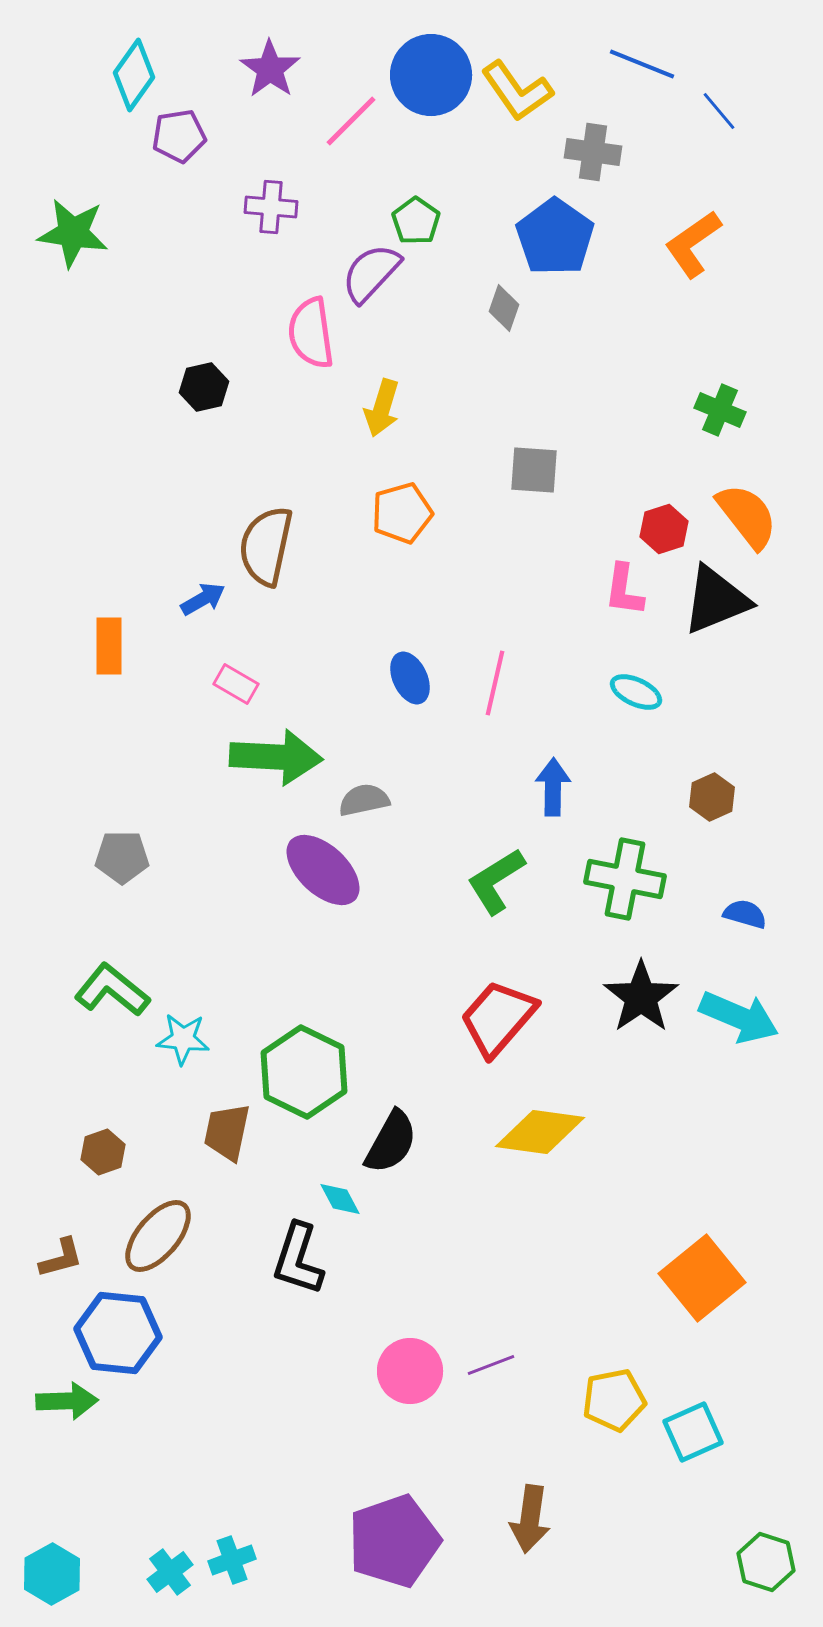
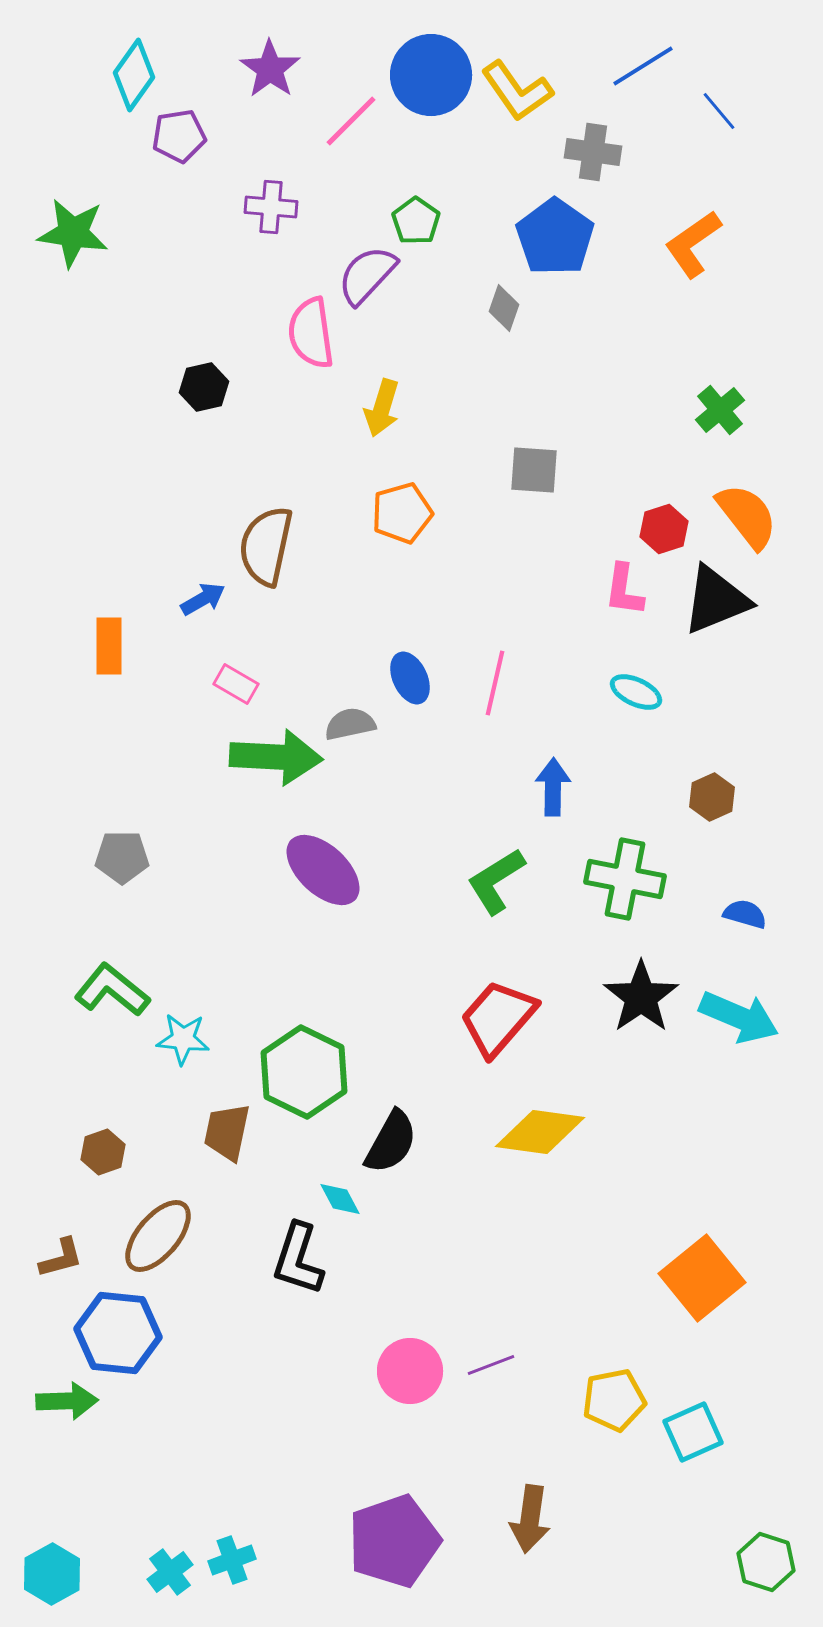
blue line at (642, 64): moved 1 px right, 2 px down; rotated 54 degrees counterclockwise
purple semicircle at (371, 273): moved 4 px left, 2 px down
green cross at (720, 410): rotated 27 degrees clockwise
gray semicircle at (364, 800): moved 14 px left, 76 px up
